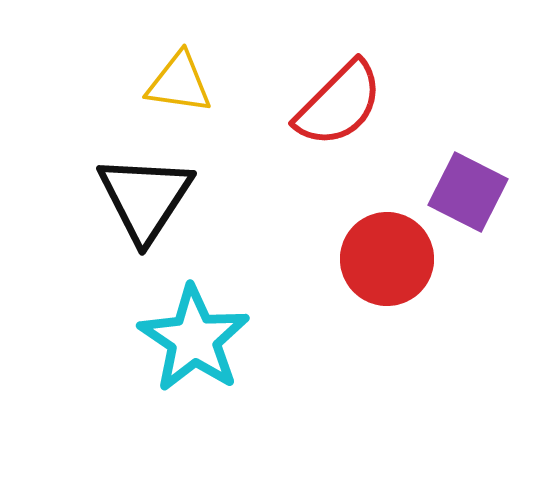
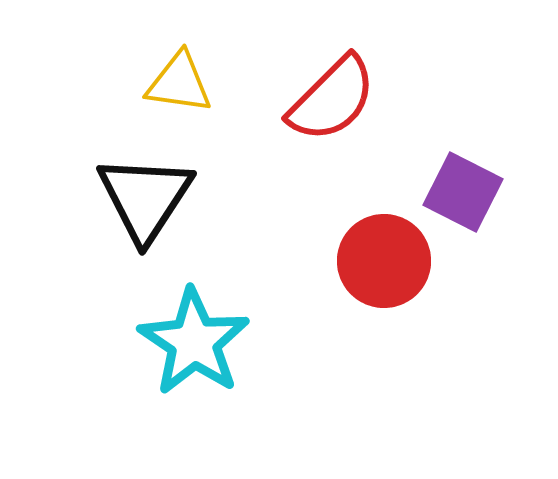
red semicircle: moved 7 px left, 5 px up
purple square: moved 5 px left
red circle: moved 3 px left, 2 px down
cyan star: moved 3 px down
